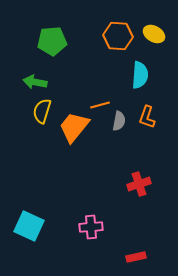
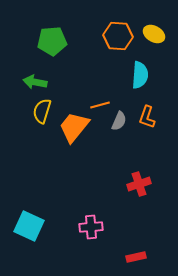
gray semicircle: rotated 12 degrees clockwise
